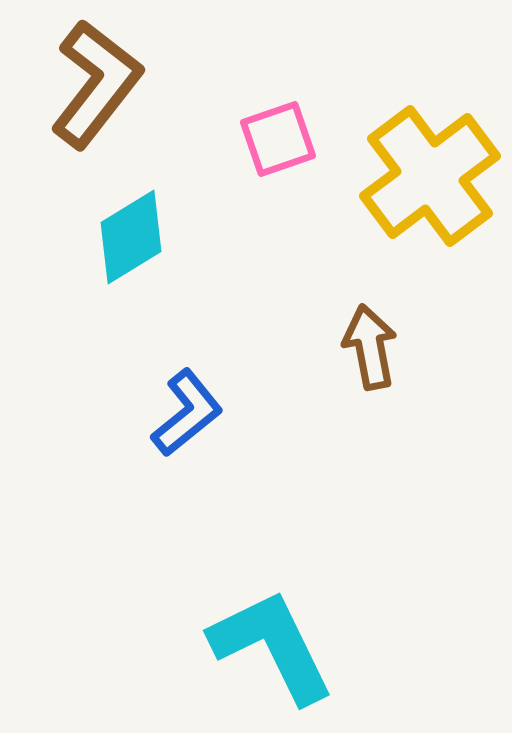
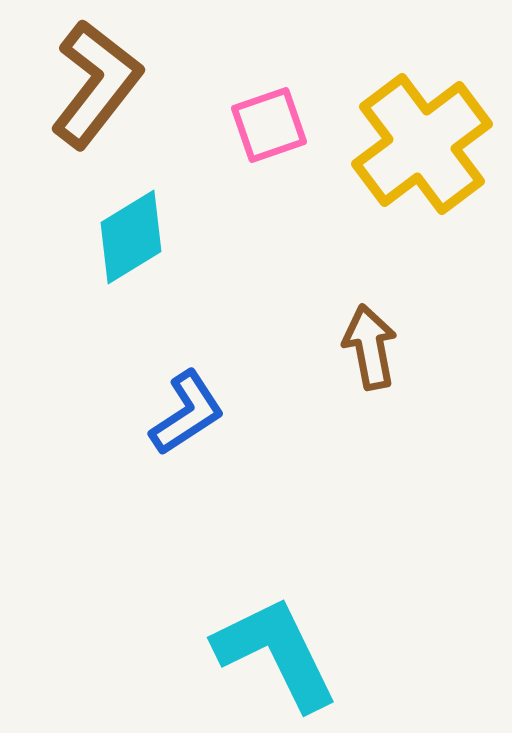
pink square: moved 9 px left, 14 px up
yellow cross: moved 8 px left, 32 px up
blue L-shape: rotated 6 degrees clockwise
cyan L-shape: moved 4 px right, 7 px down
